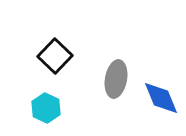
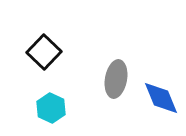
black square: moved 11 px left, 4 px up
cyan hexagon: moved 5 px right
